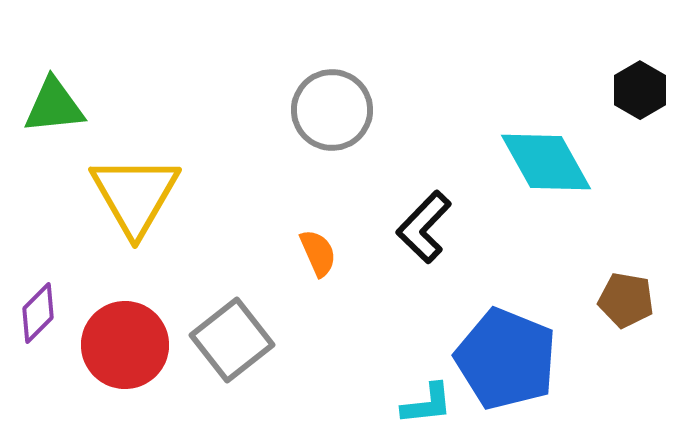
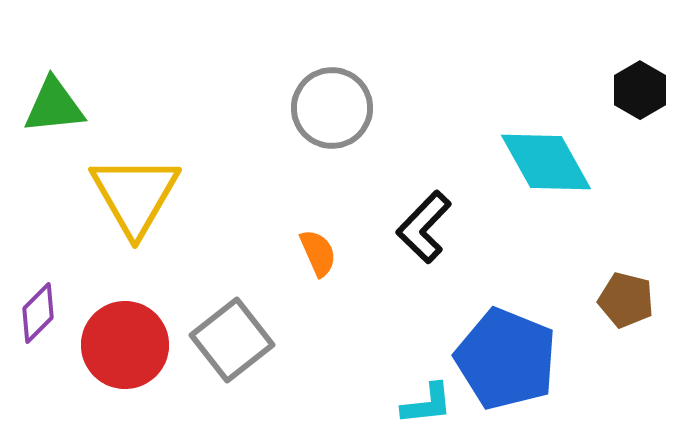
gray circle: moved 2 px up
brown pentagon: rotated 4 degrees clockwise
